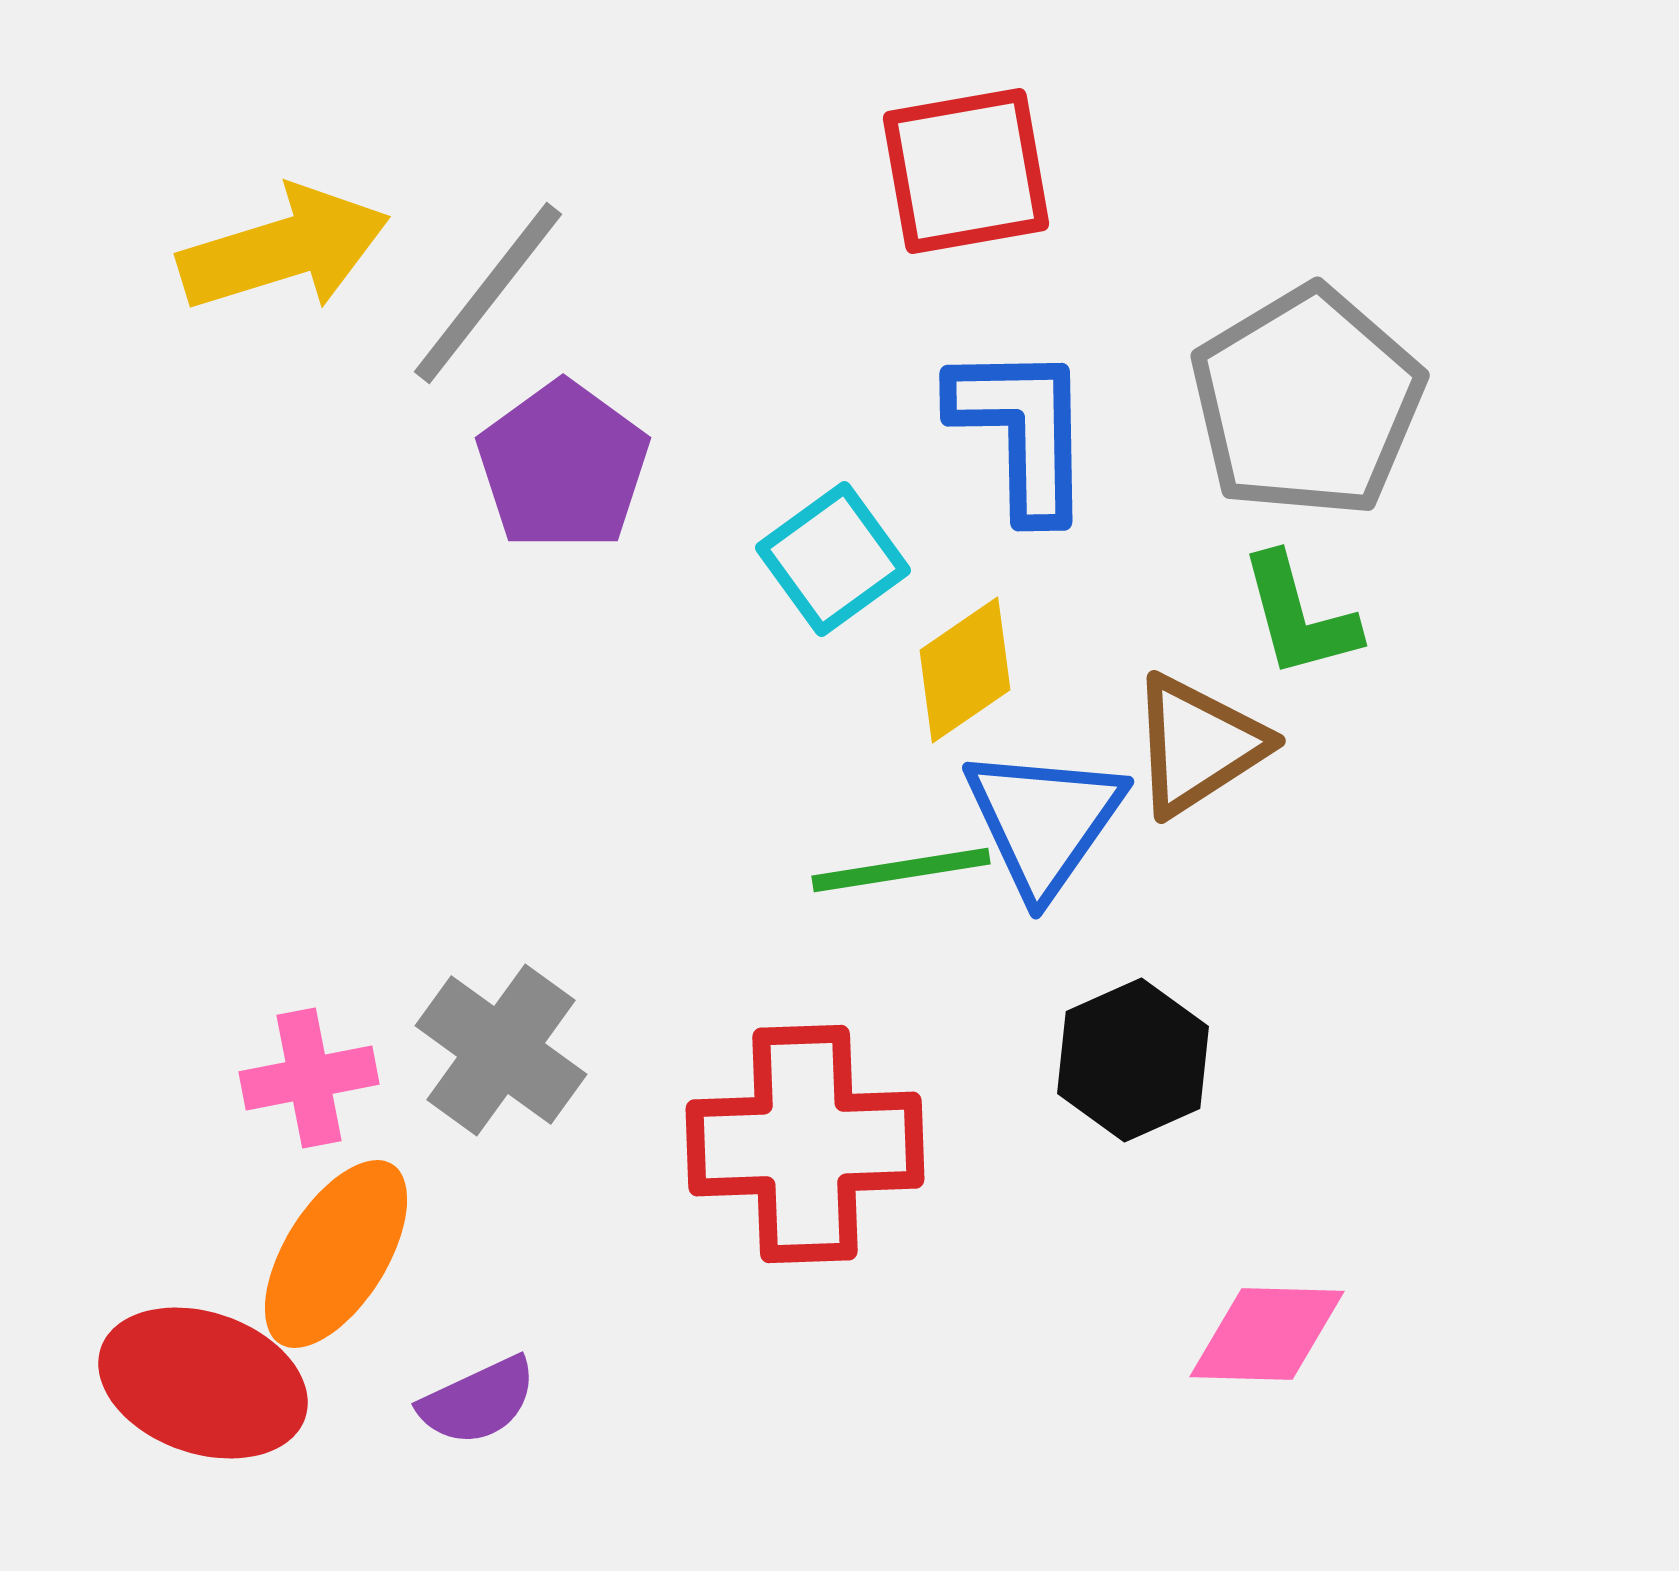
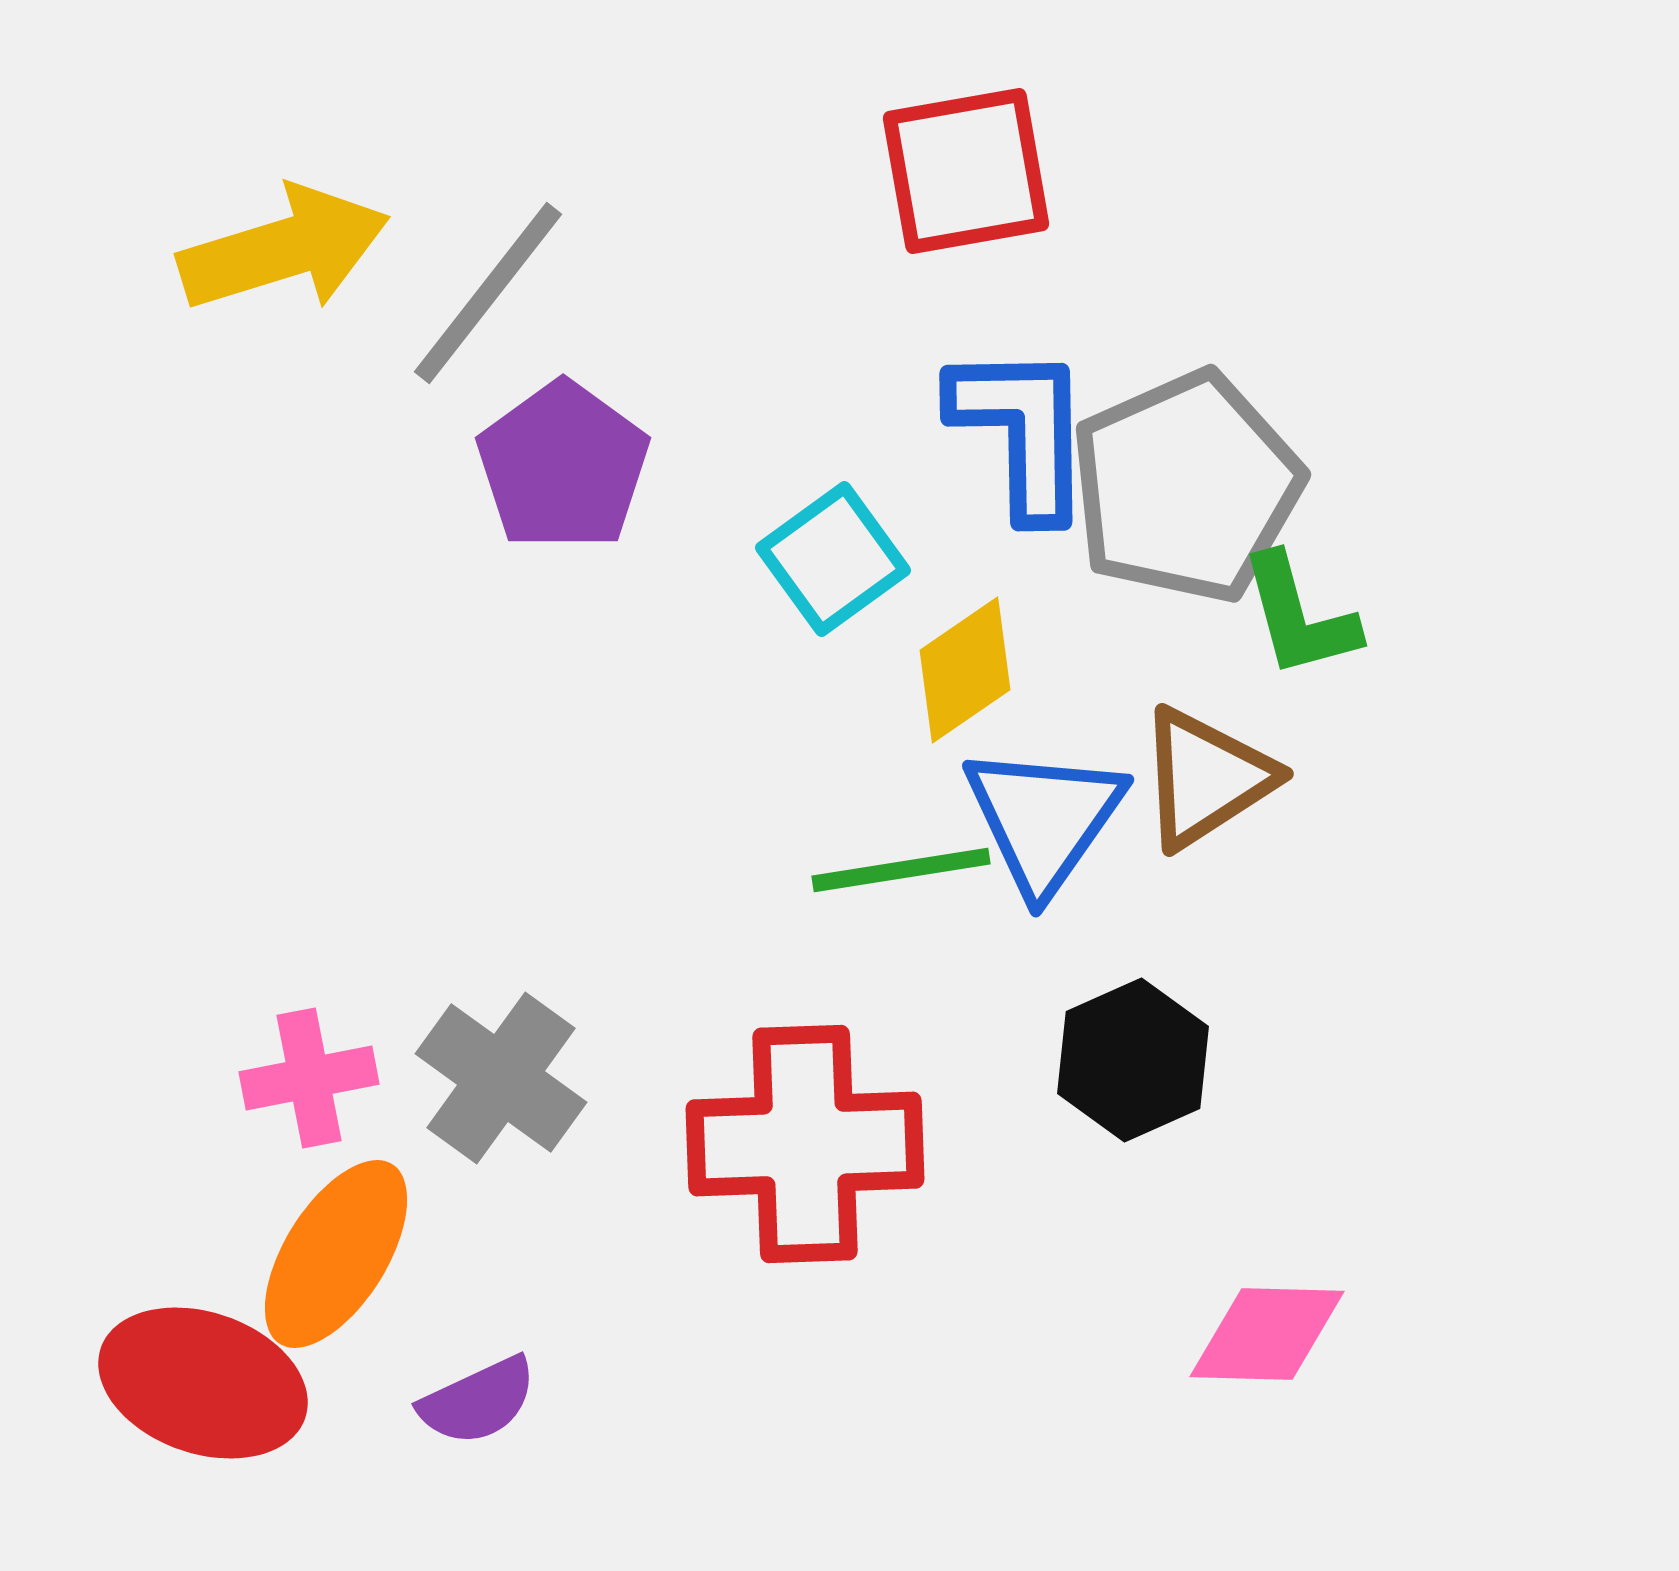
gray pentagon: moved 121 px left, 85 px down; rotated 7 degrees clockwise
brown triangle: moved 8 px right, 33 px down
blue triangle: moved 2 px up
gray cross: moved 28 px down
